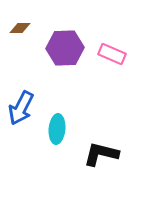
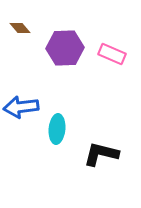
brown diamond: rotated 50 degrees clockwise
blue arrow: moved 1 px up; rotated 56 degrees clockwise
